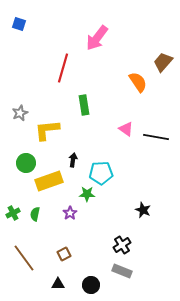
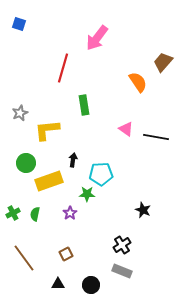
cyan pentagon: moved 1 px down
brown square: moved 2 px right
